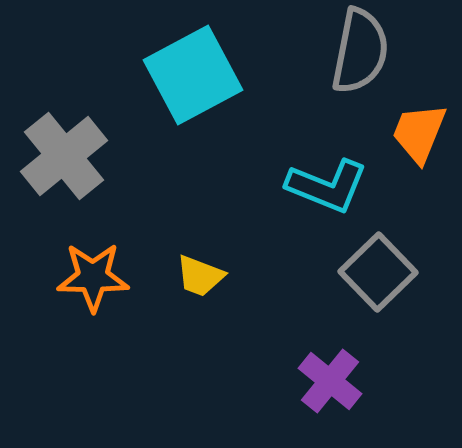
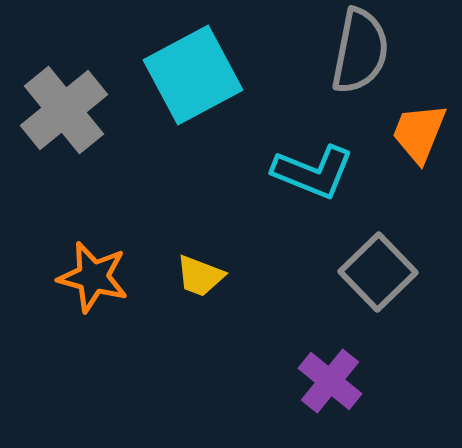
gray cross: moved 46 px up
cyan L-shape: moved 14 px left, 14 px up
orange star: rotated 14 degrees clockwise
